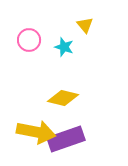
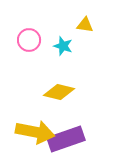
yellow triangle: rotated 42 degrees counterclockwise
cyan star: moved 1 px left, 1 px up
yellow diamond: moved 4 px left, 6 px up
yellow arrow: moved 1 px left
